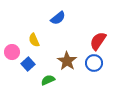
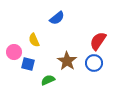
blue semicircle: moved 1 px left
pink circle: moved 2 px right
blue square: rotated 32 degrees counterclockwise
